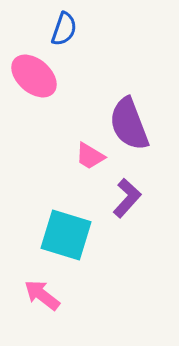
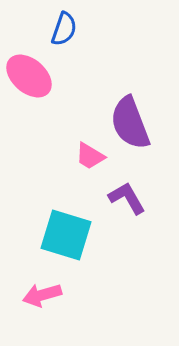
pink ellipse: moved 5 px left
purple semicircle: moved 1 px right, 1 px up
purple L-shape: rotated 72 degrees counterclockwise
pink arrow: rotated 54 degrees counterclockwise
